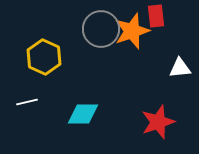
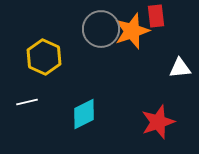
cyan diamond: moved 1 px right; rotated 28 degrees counterclockwise
